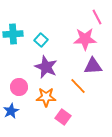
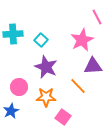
pink star: moved 3 px left, 1 px down; rotated 25 degrees counterclockwise
